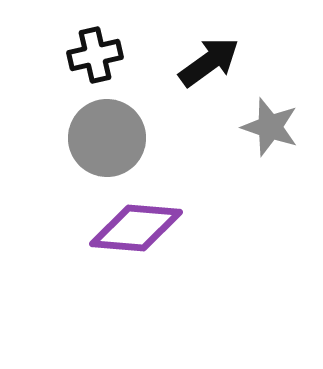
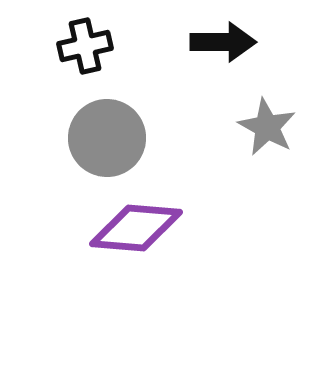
black cross: moved 10 px left, 9 px up
black arrow: moved 14 px right, 20 px up; rotated 36 degrees clockwise
gray star: moved 3 px left; rotated 10 degrees clockwise
